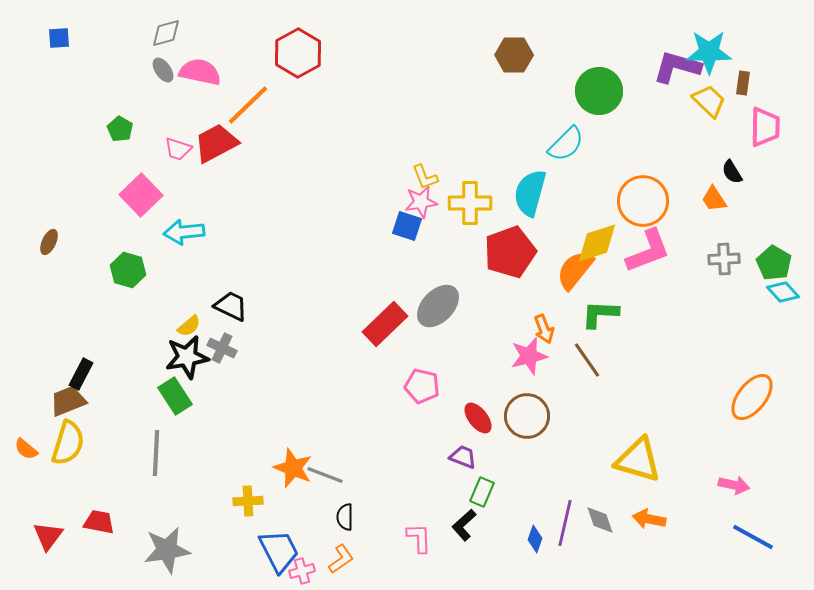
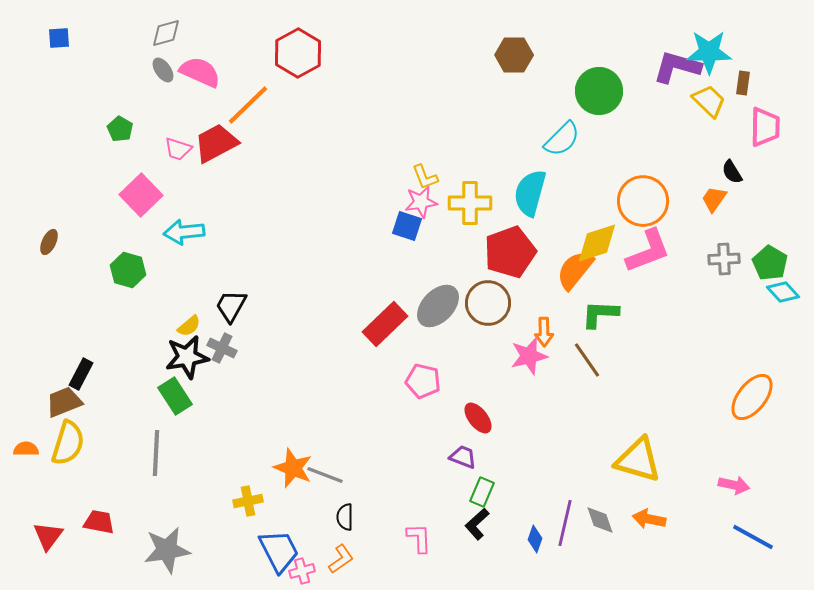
pink semicircle at (200, 72): rotated 12 degrees clockwise
cyan semicircle at (566, 144): moved 4 px left, 5 px up
orange trapezoid at (714, 199): rotated 68 degrees clockwise
green pentagon at (774, 263): moved 4 px left
black trapezoid at (231, 306): rotated 87 degrees counterclockwise
orange arrow at (544, 329): moved 3 px down; rotated 20 degrees clockwise
pink pentagon at (422, 386): moved 1 px right, 5 px up
brown trapezoid at (68, 401): moved 4 px left, 1 px down
brown circle at (527, 416): moved 39 px left, 113 px up
orange semicircle at (26, 449): rotated 140 degrees clockwise
yellow cross at (248, 501): rotated 8 degrees counterclockwise
black L-shape at (464, 525): moved 13 px right, 1 px up
